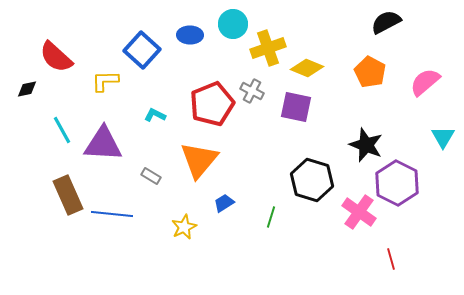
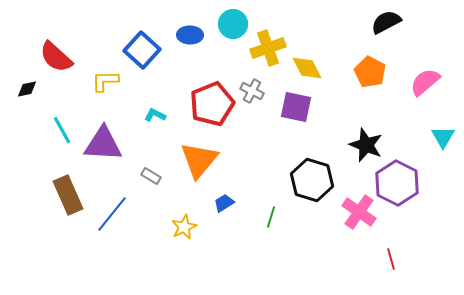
yellow diamond: rotated 40 degrees clockwise
blue line: rotated 57 degrees counterclockwise
